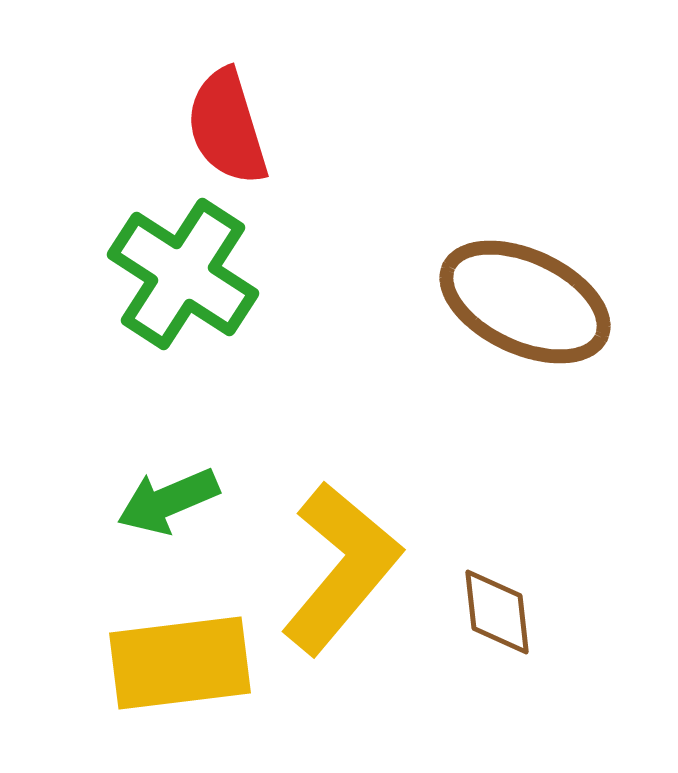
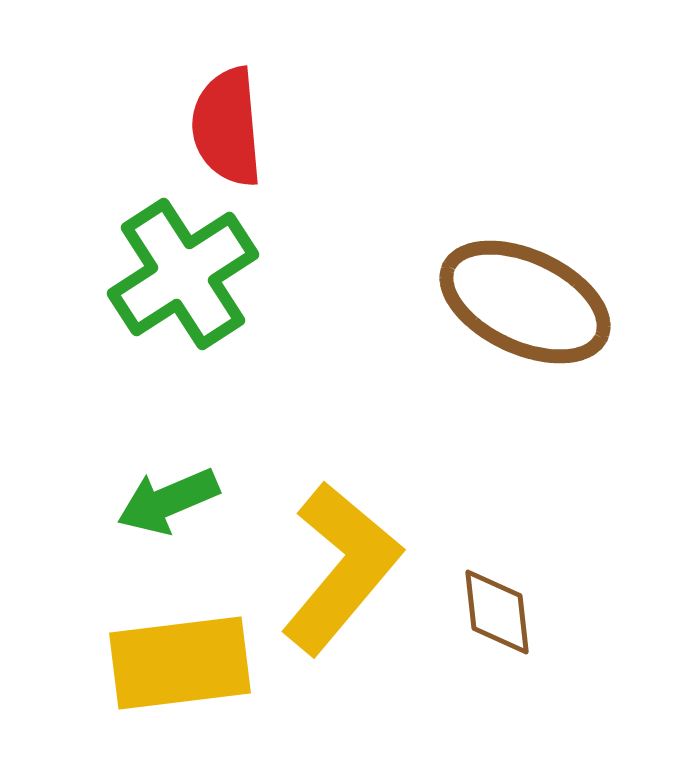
red semicircle: rotated 12 degrees clockwise
green cross: rotated 24 degrees clockwise
